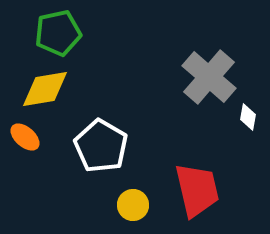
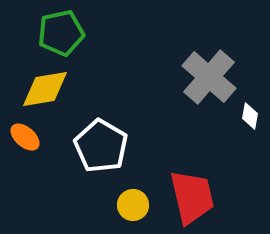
green pentagon: moved 3 px right
white diamond: moved 2 px right, 1 px up
red trapezoid: moved 5 px left, 7 px down
